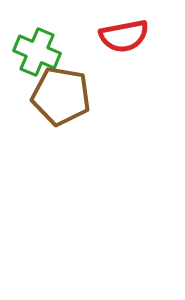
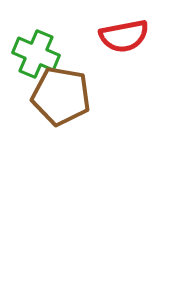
green cross: moved 1 px left, 2 px down
